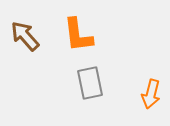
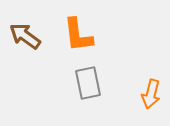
brown arrow: rotated 12 degrees counterclockwise
gray rectangle: moved 2 px left
